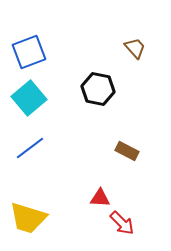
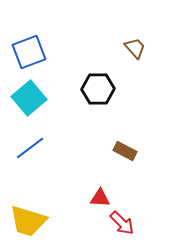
black hexagon: rotated 12 degrees counterclockwise
brown rectangle: moved 2 px left
yellow trapezoid: moved 3 px down
